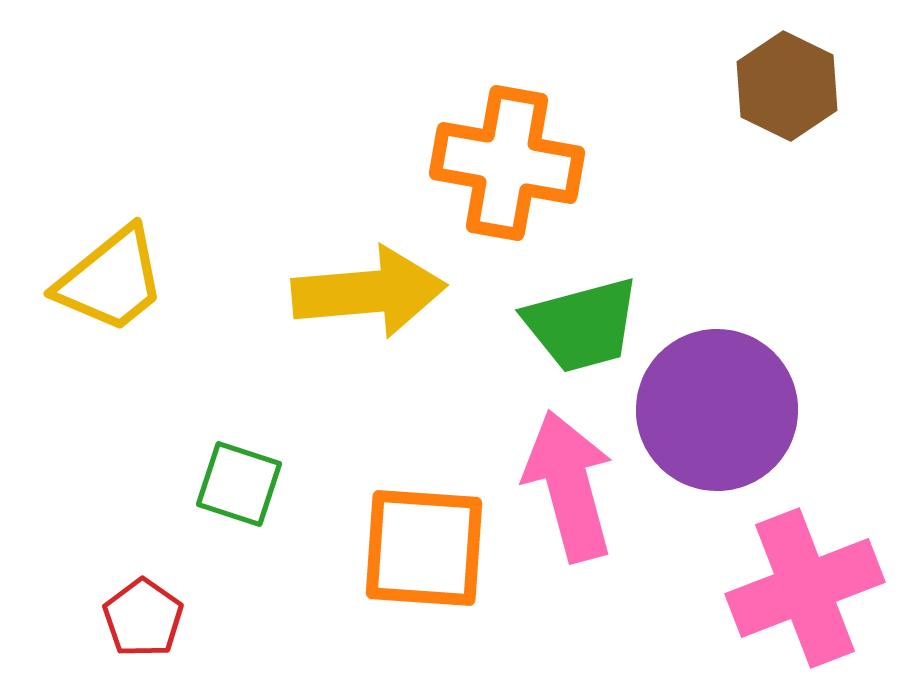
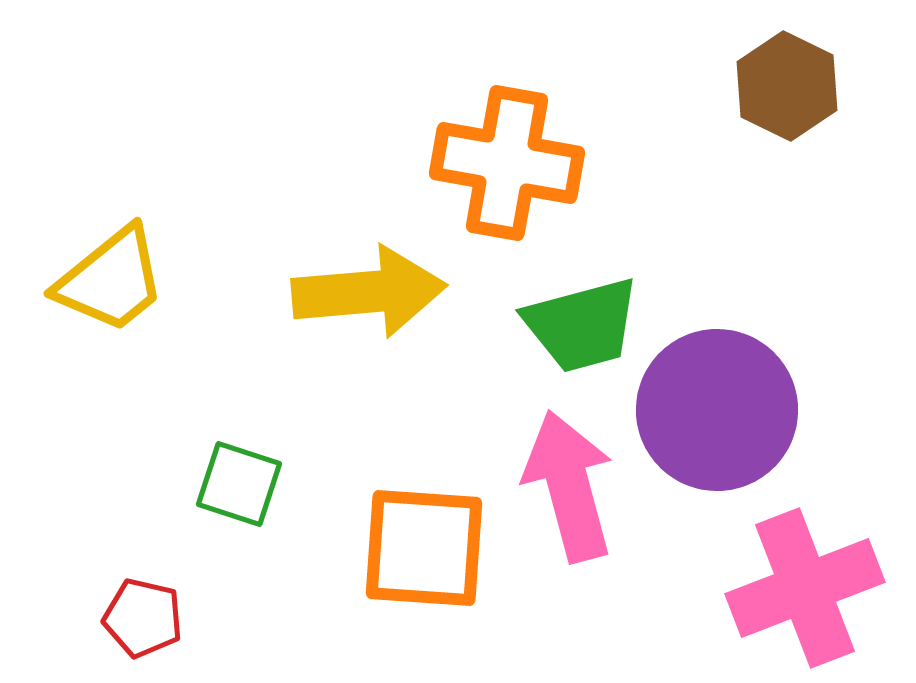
red pentagon: rotated 22 degrees counterclockwise
